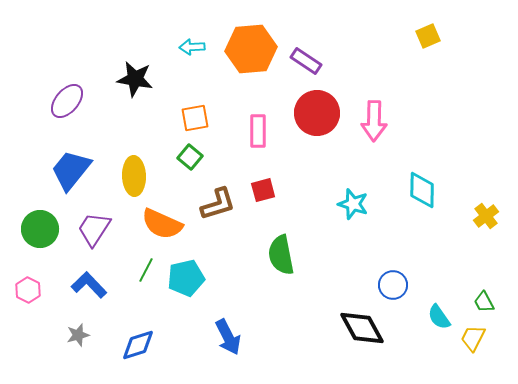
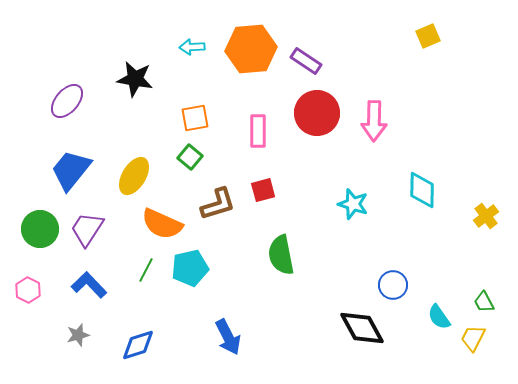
yellow ellipse: rotated 33 degrees clockwise
purple trapezoid: moved 7 px left
cyan pentagon: moved 4 px right, 10 px up
